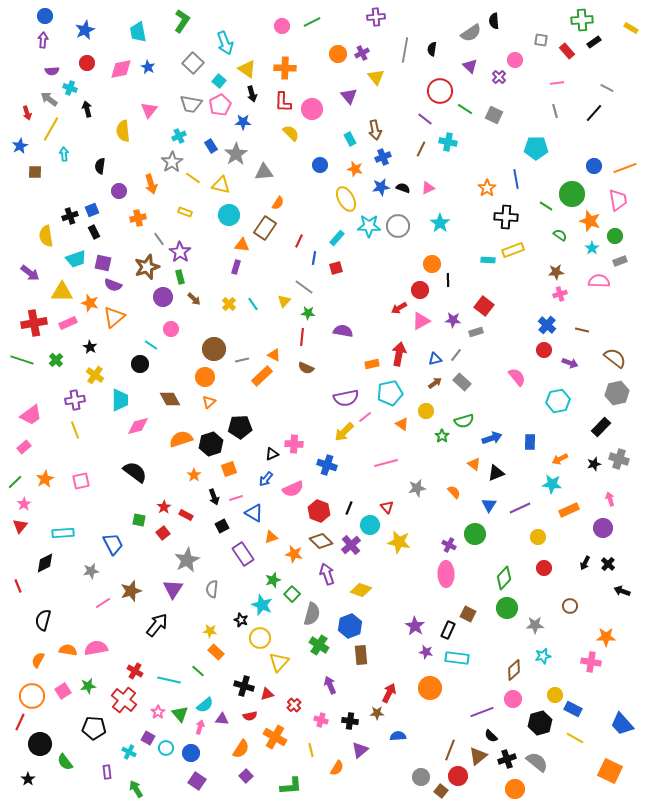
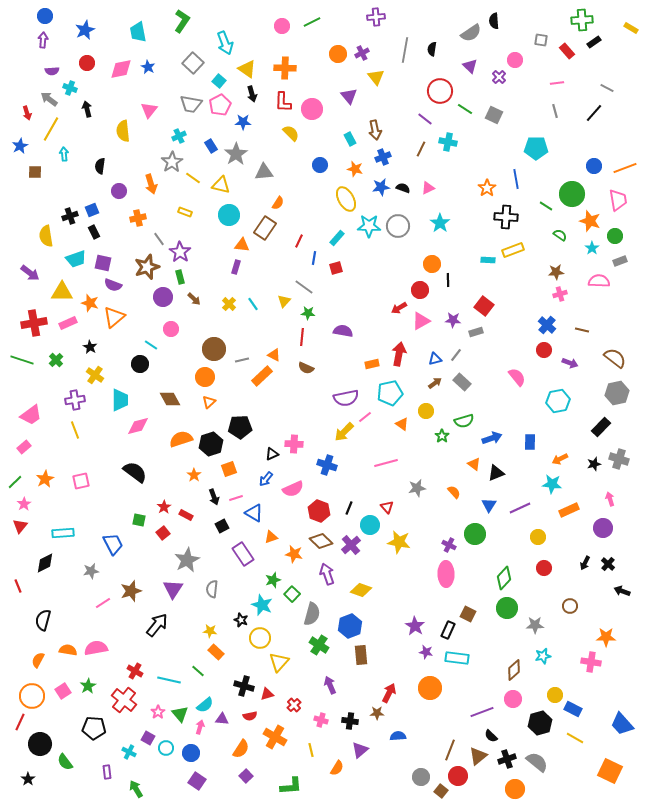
green star at (88, 686): rotated 21 degrees counterclockwise
